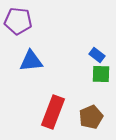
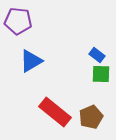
blue triangle: rotated 25 degrees counterclockwise
red rectangle: moved 2 px right; rotated 72 degrees counterclockwise
